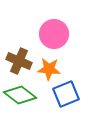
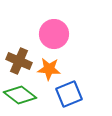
blue square: moved 3 px right
